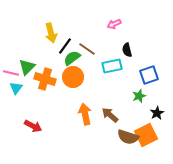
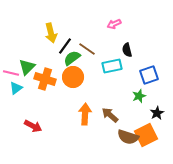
cyan triangle: rotated 16 degrees clockwise
orange arrow: rotated 15 degrees clockwise
